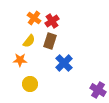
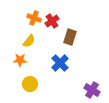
orange cross: rotated 16 degrees counterclockwise
brown rectangle: moved 20 px right, 4 px up
blue cross: moved 4 px left
purple cross: moved 6 px left
